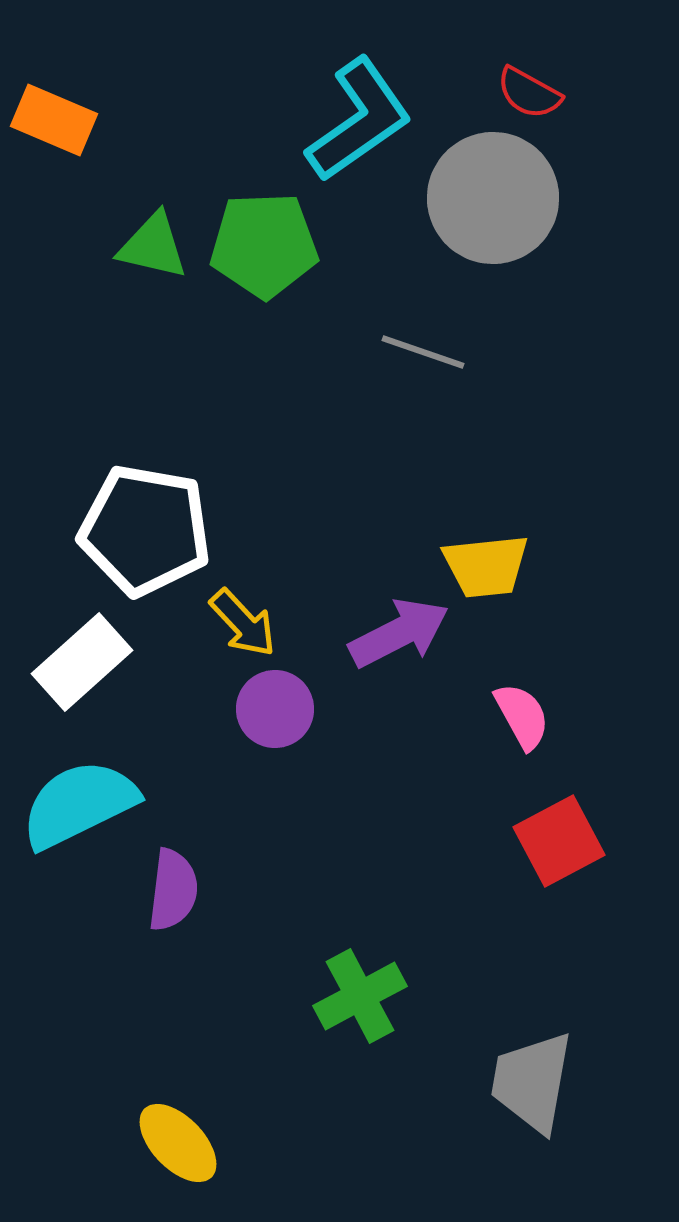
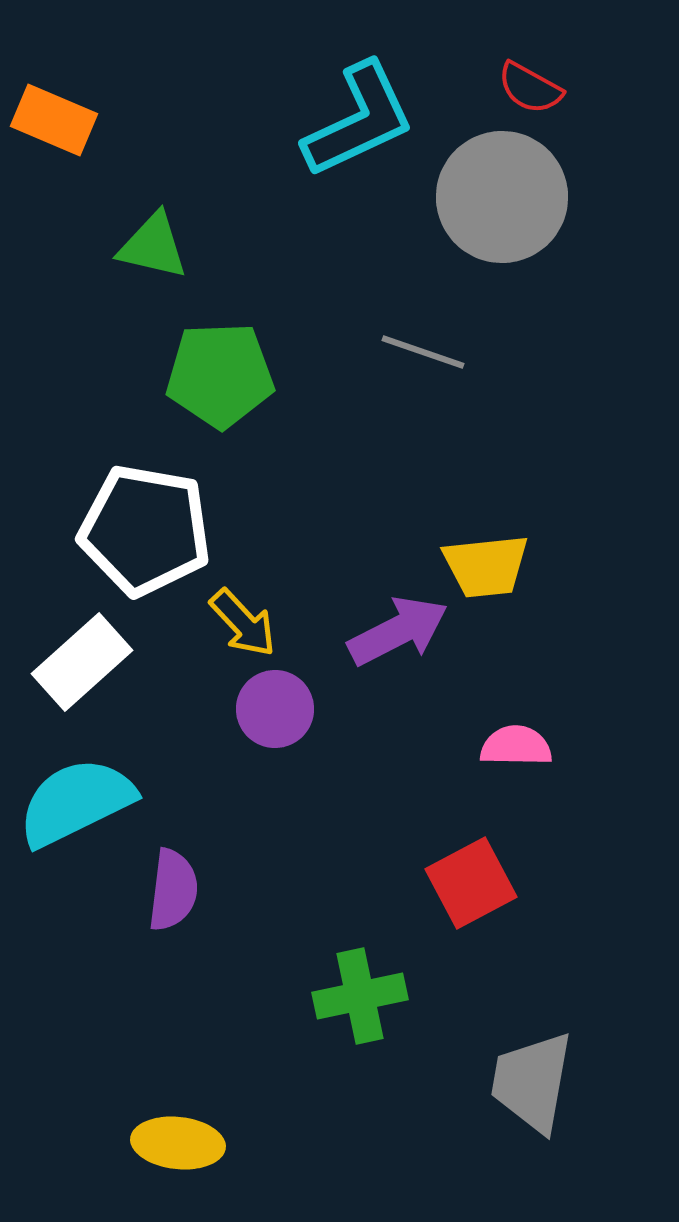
red semicircle: moved 1 px right, 5 px up
cyan L-shape: rotated 10 degrees clockwise
gray circle: moved 9 px right, 1 px up
green pentagon: moved 44 px left, 130 px down
purple arrow: moved 1 px left, 2 px up
pink semicircle: moved 6 px left, 30 px down; rotated 60 degrees counterclockwise
cyan semicircle: moved 3 px left, 2 px up
red square: moved 88 px left, 42 px down
green cross: rotated 16 degrees clockwise
yellow ellipse: rotated 40 degrees counterclockwise
